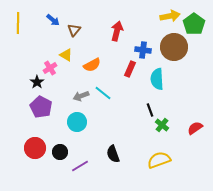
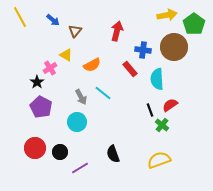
yellow arrow: moved 3 px left, 1 px up
yellow line: moved 2 px right, 6 px up; rotated 30 degrees counterclockwise
brown triangle: moved 1 px right, 1 px down
red rectangle: rotated 63 degrees counterclockwise
gray arrow: moved 1 px down; rotated 98 degrees counterclockwise
red semicircle: moved 25 px left, 23 px up
purple line: moved 2 px down
